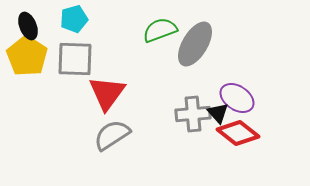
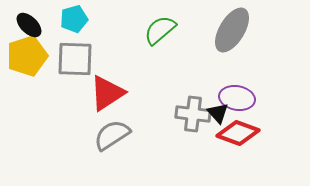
black ellipse: moved 1 px right, 1 px up; rotated 24 degrees counterclockwise
green semicircle: rotated 20 degrees counterclockwise
gray ellipse: moved 37 px right, 14 px up
yellow pentagon: rotated 21 degrees clockwise
red triangle: rotated 21 degrees clockwise
purple ellipse: rotated 24 degrees counterclockwise
gray cross: rotated 12 degrees clockwise
red diamond: rotated 18 degrees counterclockwise
